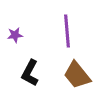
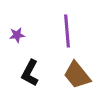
purple star: moved 2 px right
